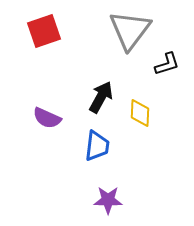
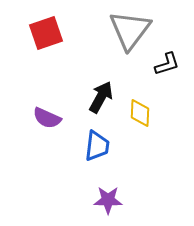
red square: moved 2 px right, 2 px down
